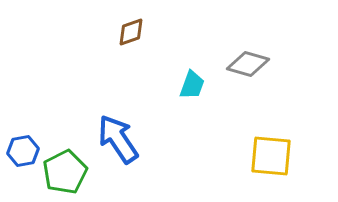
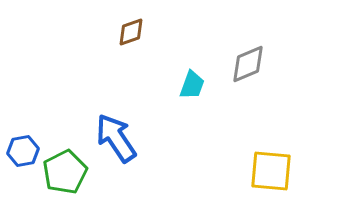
gray diamond: rotated 39 degrees counterclockwise
blue arrow: moved 2 px left, 1 px up
yellow square: moved 15 px down
